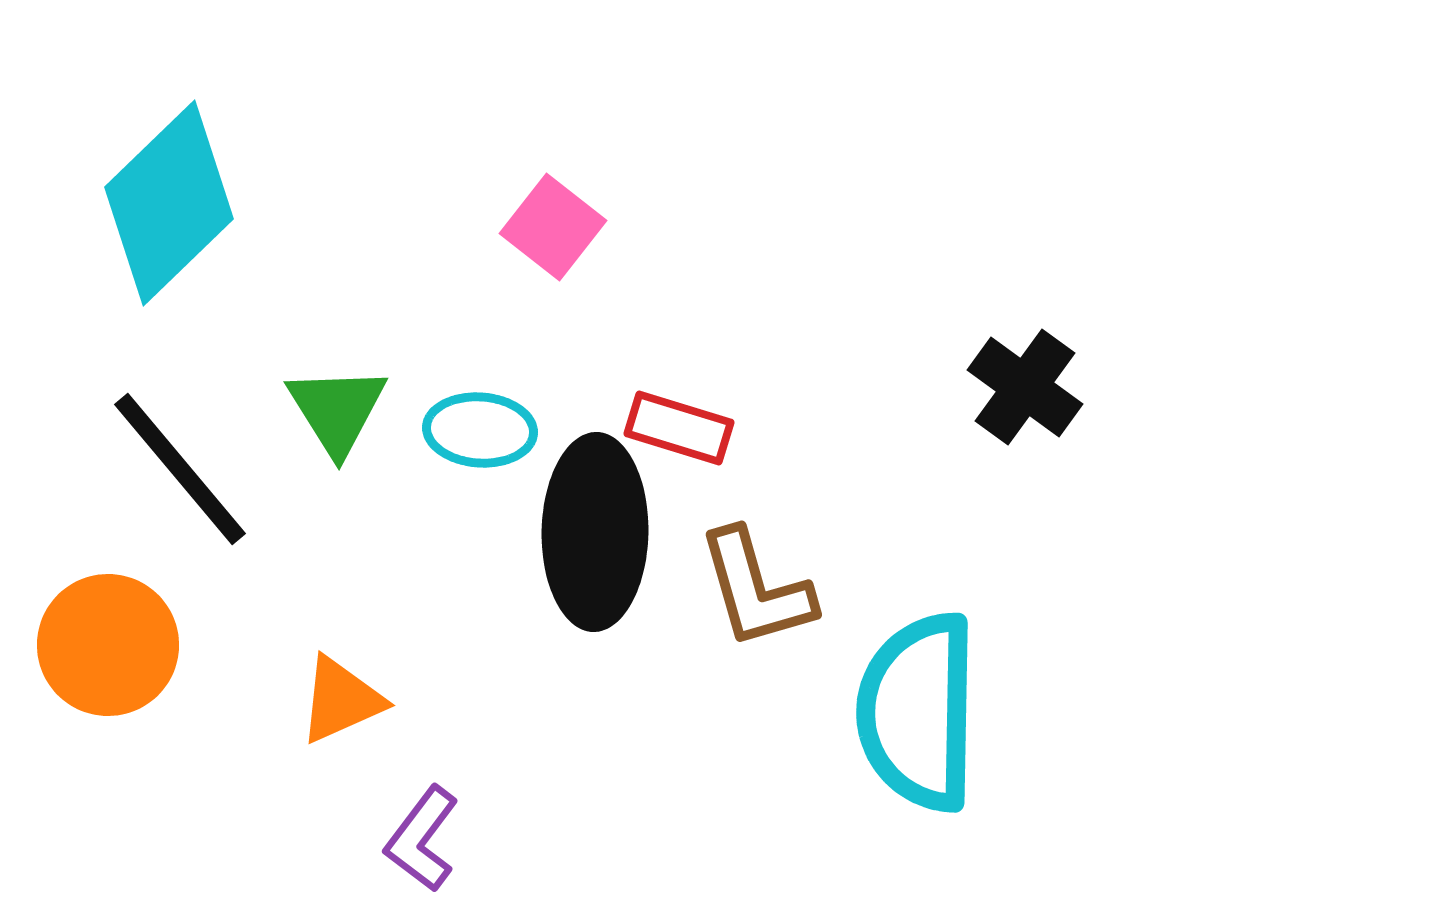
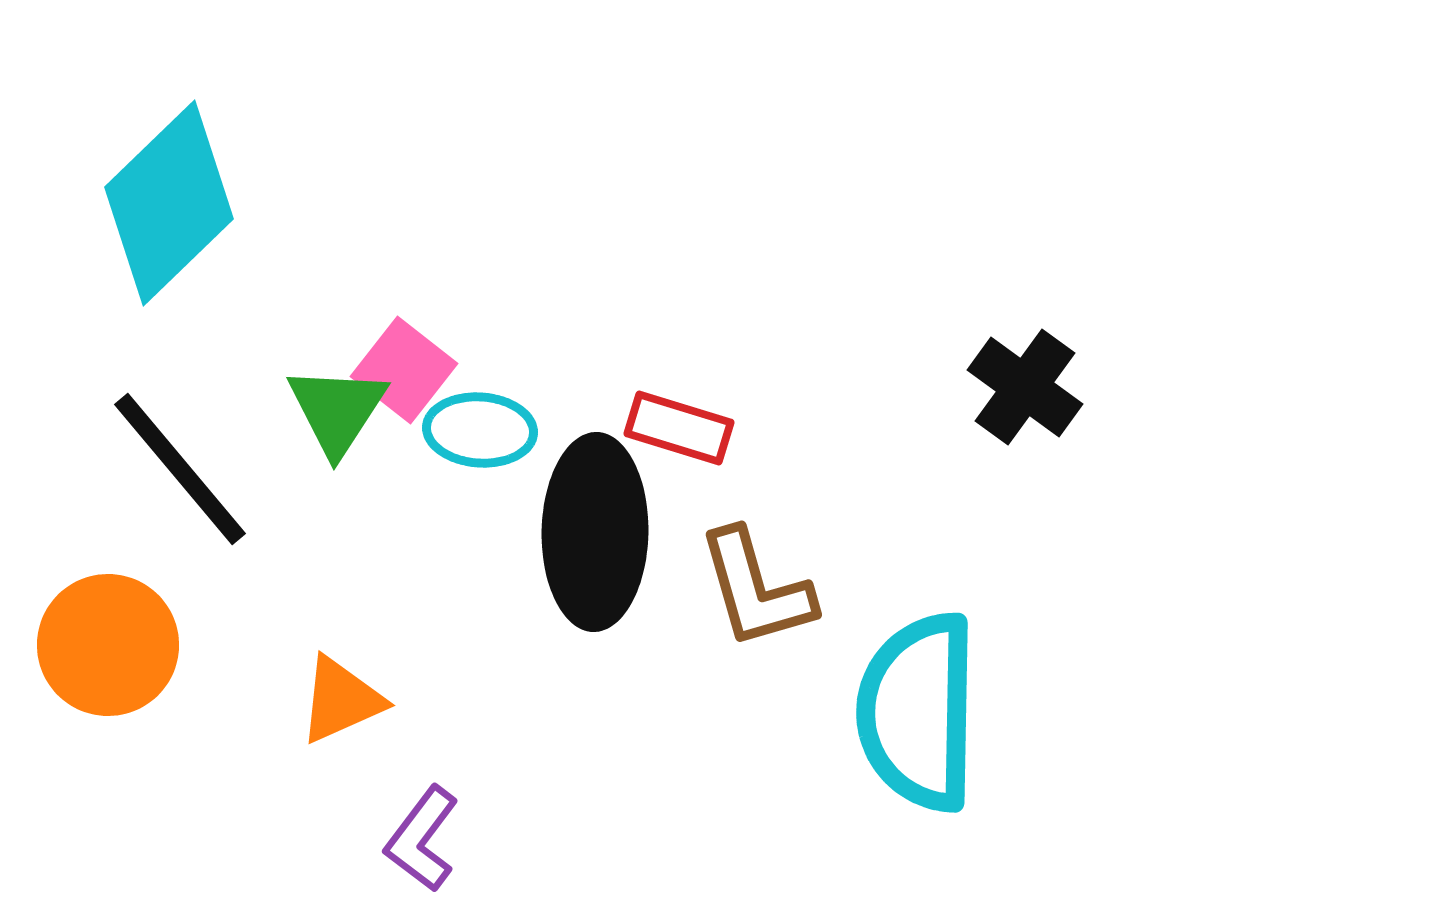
pink square: moved 149 px left, 143 px down
green triangle: rotated 5 degrees clockwise
